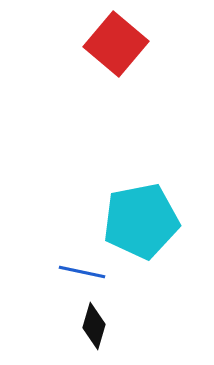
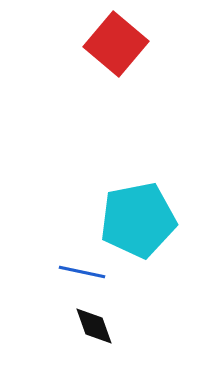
cyan pentagon: moved 3 px left, 1 px up
black diamond: rotated 36 degrees counterclockwise
